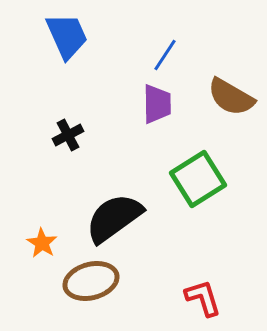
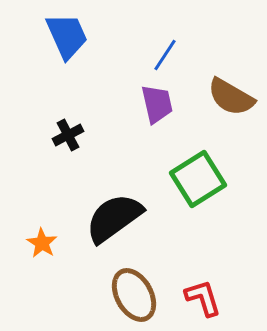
purple trapezoid: rotated 12 degrees counterclockwise
brown ellipse: moved 43 px right, 14 px down; rotated 76 degrees clockwise
